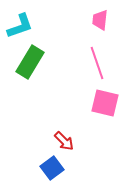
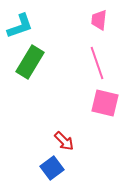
pink trapezoid: moved 1 px left
